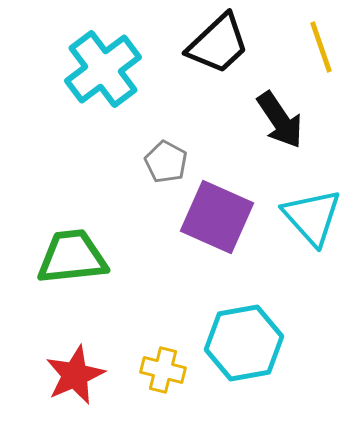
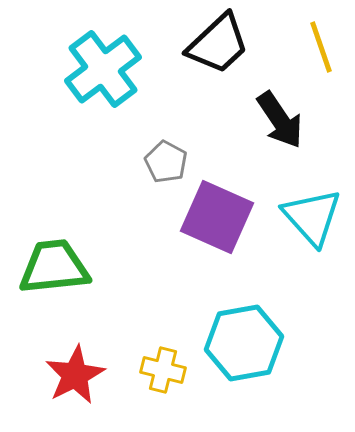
green trapezoid: moved 18 px left, 10 px down
red star: rotated 4 degrees counterclockwise
